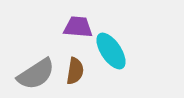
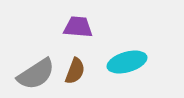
cyan ellipse: moved 16 px right, 11 px down; rotated 72 degrees counterclockwise
brown semicircle: rotated 12 degrees clockwise
